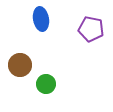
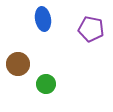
blue ellipse: moved 2 px right
brown circle: moved 2 px left, 1 px up
